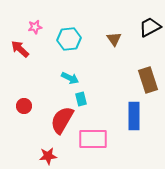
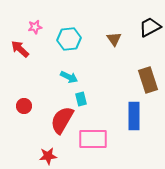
cyan arrow: moved 1 px left, 1 px up
